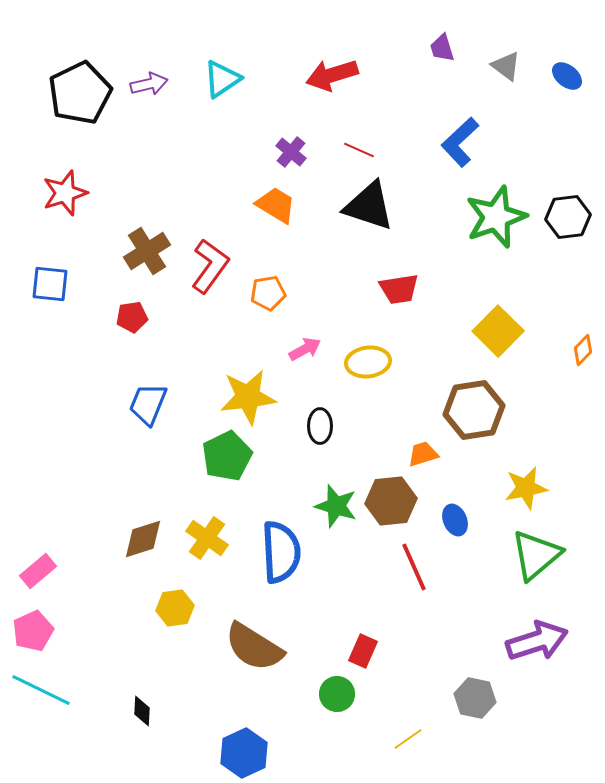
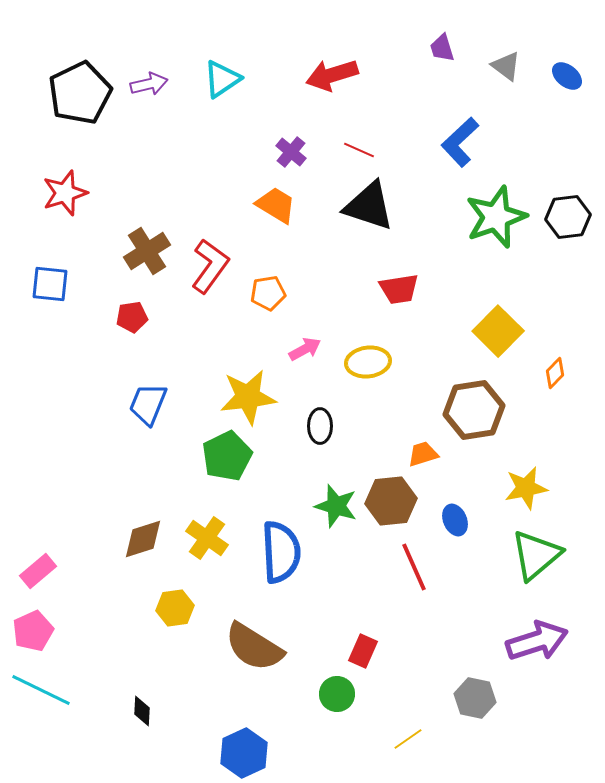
orange diamond at (583, 350): moved 28 px left, 23 px down
